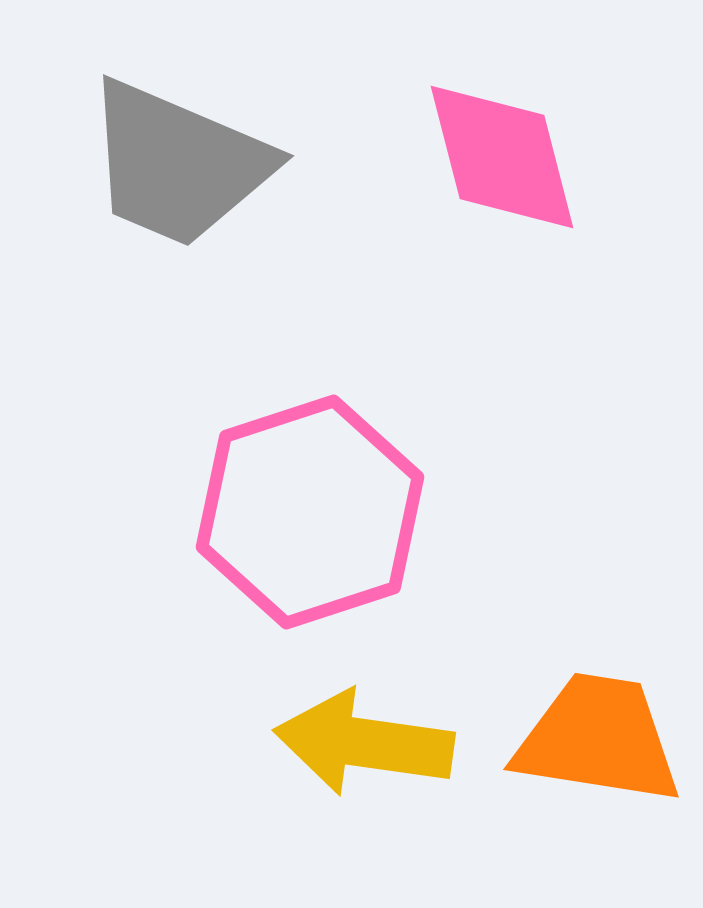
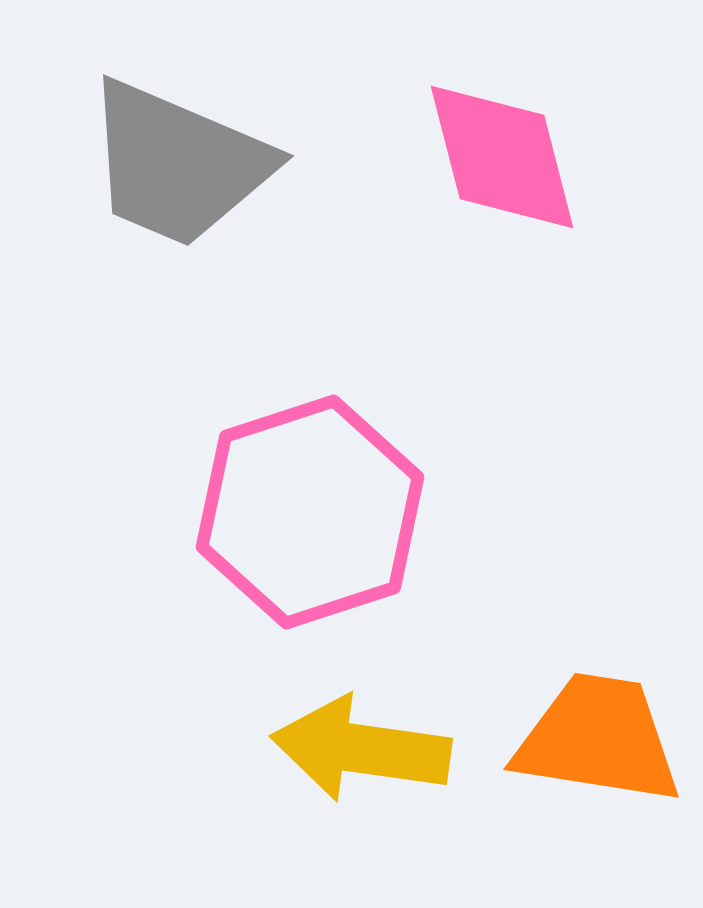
yellow arrow: moved 3 px left, 6 px down
